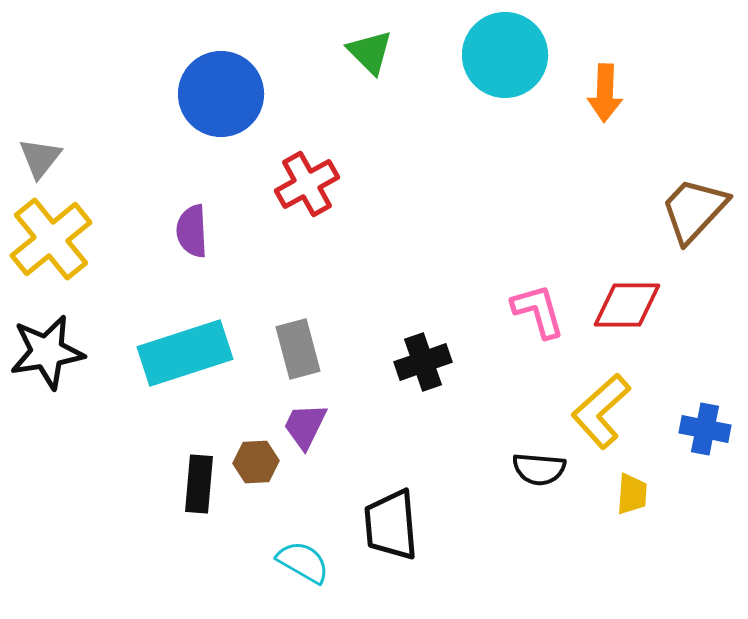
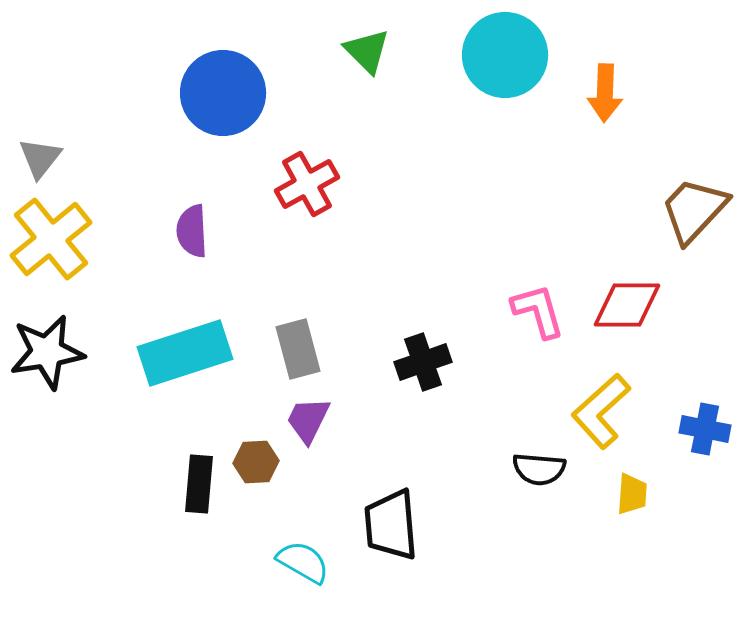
green triangle: moved 3 px left, 1 px up
blue circle: moved 2 px right, 1 px up
purple trapezoid: moved 3 px right, 6 px up
